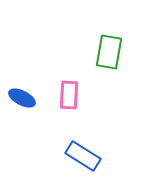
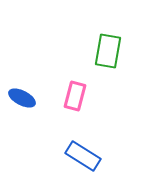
green rectangle: moved 1 px left, 1 px up
pink rectangle: moved 6 px right, 1 px down; rotated 12 degrees clockwise
